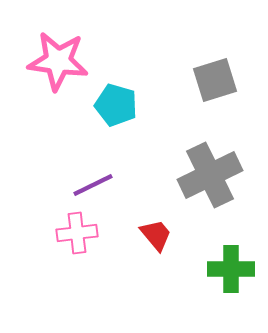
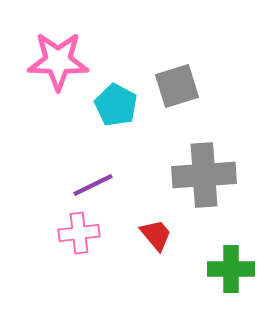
pink star: rotated 6 degrees counterclockwise
gray square: moved 38 px left, 6 px down
cyan pentagon: rotated 12 degrees clockwise
gray cross: moved 6 px left; rotated 22 degrees clockwise
pink cross: moved 2 px right
